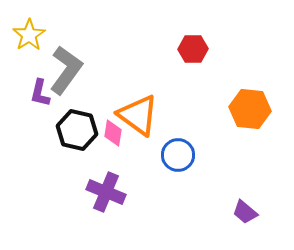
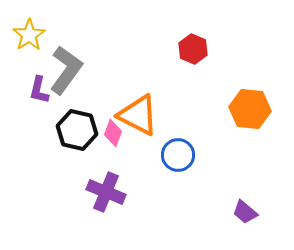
red hexagon: rotated 24 degrees clockwise
purple L-shape: moved 1 px left, 3 px up
orange triangle: rotated 9 degrees counterclockwise
pink diamond: rotated 12 degrees clockwise
